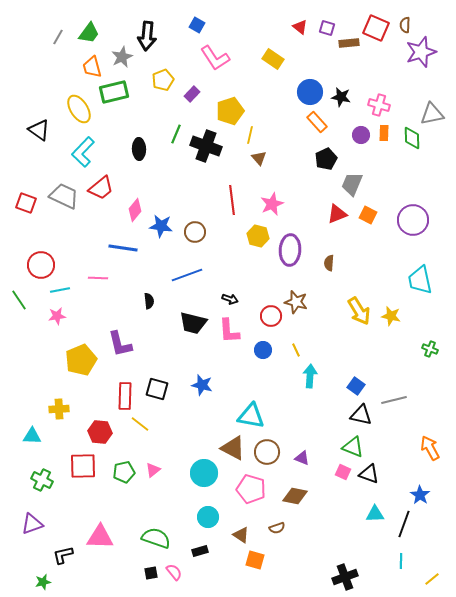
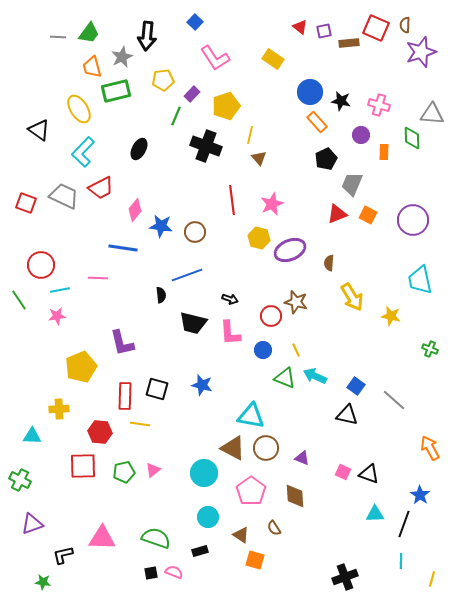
blue square at (197, 25): moved 2 px left, 3 px up; rotated 14 degrees clockwise
purple square at (327, 28): moved 3 px left, 3 px down; rotated 28 degrees counterclockwise
gray line at (58, 37): rotated 63 degrees clockwise
yellow pentagon at (163, 80): rotated 15 degrees clockwise
green rectangle at (114, 92): moved 2 px right, 1 px up
black star at (341, 97): moved 4 px down
yellow pentagon at (230, 111): moved 4 px left, 5 px up
gray triangle at (432, 114): rotated 15 degrees clockwise
orange rectangle at (384, 133): moved 19 px down
green line at (176, 134): moved 18 px up
black ellipse at (139, 149): rotated 30 degrees clockwise
red trapezoid at (101, 188): rotated 12 degrees clockwise
yellow hexagon at (258, 236): moved 1 px right, 2 px down
purple ellipse at (290, 250): rotated 64 degrees clockwise
black semicircle at (149, 301): moved 12 px right, 6 px up
yellow arrow at (359, 311): moved 7 px left, 14 px up
pink L-shape at (229, 331): moved 1 px right, 2 px down
purple L-shape at (120, 344): moved 2 px right, 1 px up
yellow pentagon at (81, 360): moved 7 px down
cyan arrow at (310, 376): moved 5 px right; rotated 70 degrees counterclockwise
gray line at (394, 400): rotated 55 degrees clockwise
black triangle at (361, 415): moved 14 px left
yellow line at (140, 424): rotated 30 degrees counterclockwise
green triangle at (353, 447): moved 68 px left, 69 px up
brown circle at (267, 452): moved 1 px left, 4 px up
green cross at (42, 480): moved 22 px left
pink pentagon at (251, 489): moved 2 px down; rotated 20 degrees clockwise
brown diamond at (295, 496): rotated 75 degrees clockwise
brown semicircle at (277, 528): moved 3 px left; rotated 77 degrees clockwise
pink triangle at (100, 537): moved 2 px right, 1 px down
pink semicircle at (174, 572): rotated 30 degrees counterclockwise
yellow line at (432, 579): rotated 35 degrees counterclockwise
green star at (43, 582): rotated 21 degrees clockwise
